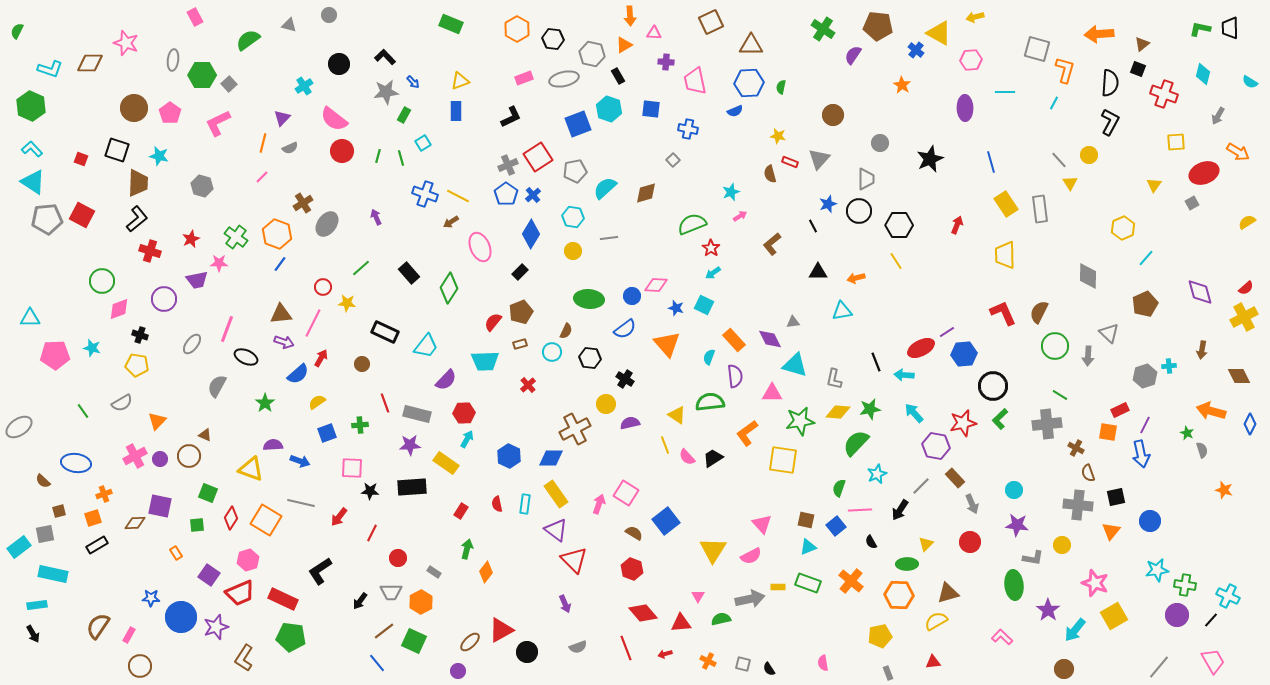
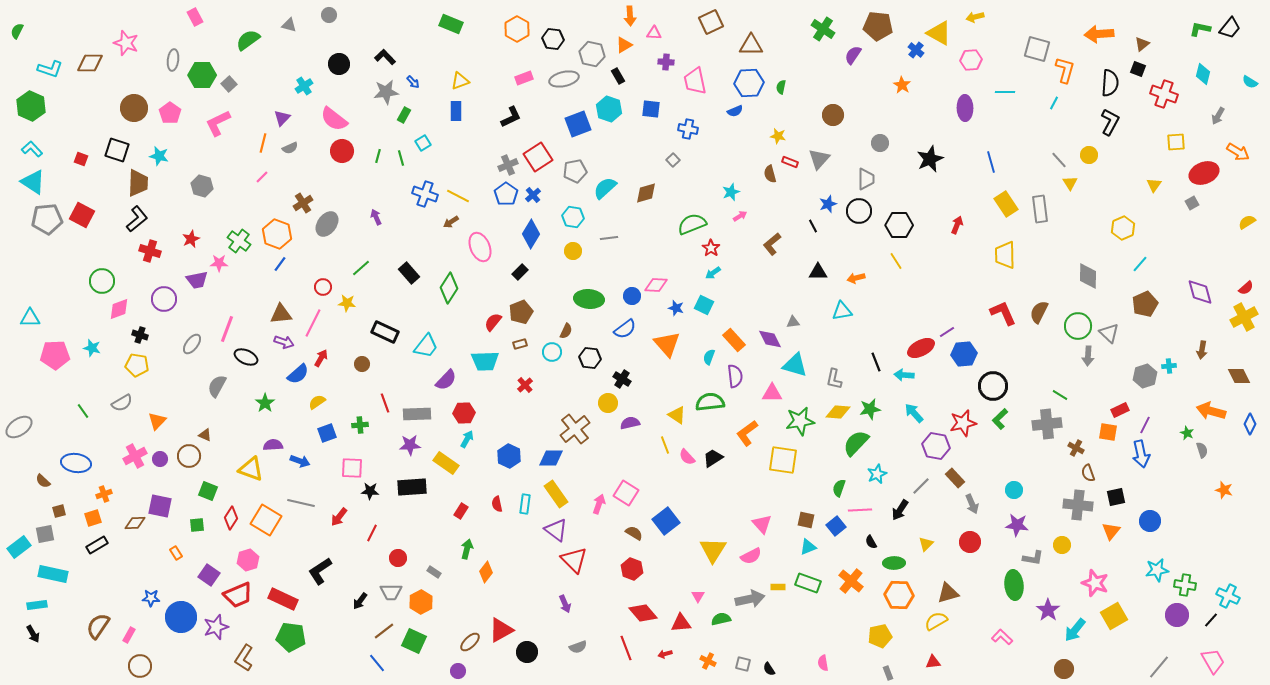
black trapezoid at (1230, 28): rotated 140 degrees counterclockwise
green cross at (236, 237): moved 3 px right, 4 px down
cyan line at (1146, 258): moved 6 px left, 6 px down
green circle at (1055, 346): moved 23 px right, 20 px up
black cross at (625, 379): moved 3 px left
red cross at (528, 385): moved 3 px left
yellow circle at (606, 404): moved 2 px right, 1 px up
gray rectangle at (417, 414): rotated 16 degrees counterclockwise
brown cross at (575, 429): rotated 12 degrees counterclockwise
green square at (208, 493): moved 2 px up
green ellipse at (907, 564): moved 13 px left, 1 px up
red trapezoid at (240, 593): moved 2 px left, 2 px down
